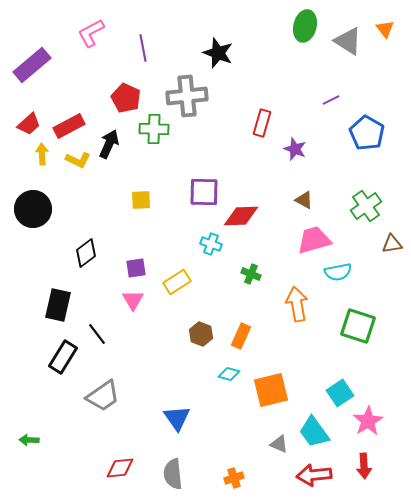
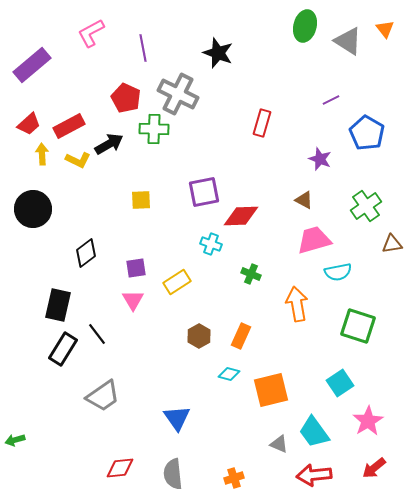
gray cross at (187, 96): moved 9 px left, 2 px up; rotated 33 degrees clockwise
black arrow at (109, 144): rotated 36 degrees clockwise
purple star at (295, 149): moved 25 px right, 10 px down
purple square at (204, 192): rotated 12 degrees counterclockwise
brown hexagon at (201, 334): moved 2 px left, 2 px down; rotated 10 degrees clockwise
black rectangle at (63, 357): moved 8 px up
cyan square at (340, 393): moved 10 px up
green arrow at (29, 440): moved 14 px left; rotated 18 degrees counterclockwise
red arrow at (364, 466): moved 10 px right, 2 px down; rotated 55 degrees clockwise
